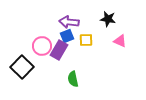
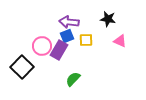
green semicircle: rotated 56 degrees clockwise
